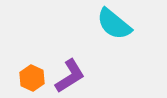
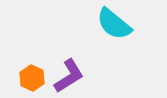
purple L-shape: moved 1 px left
